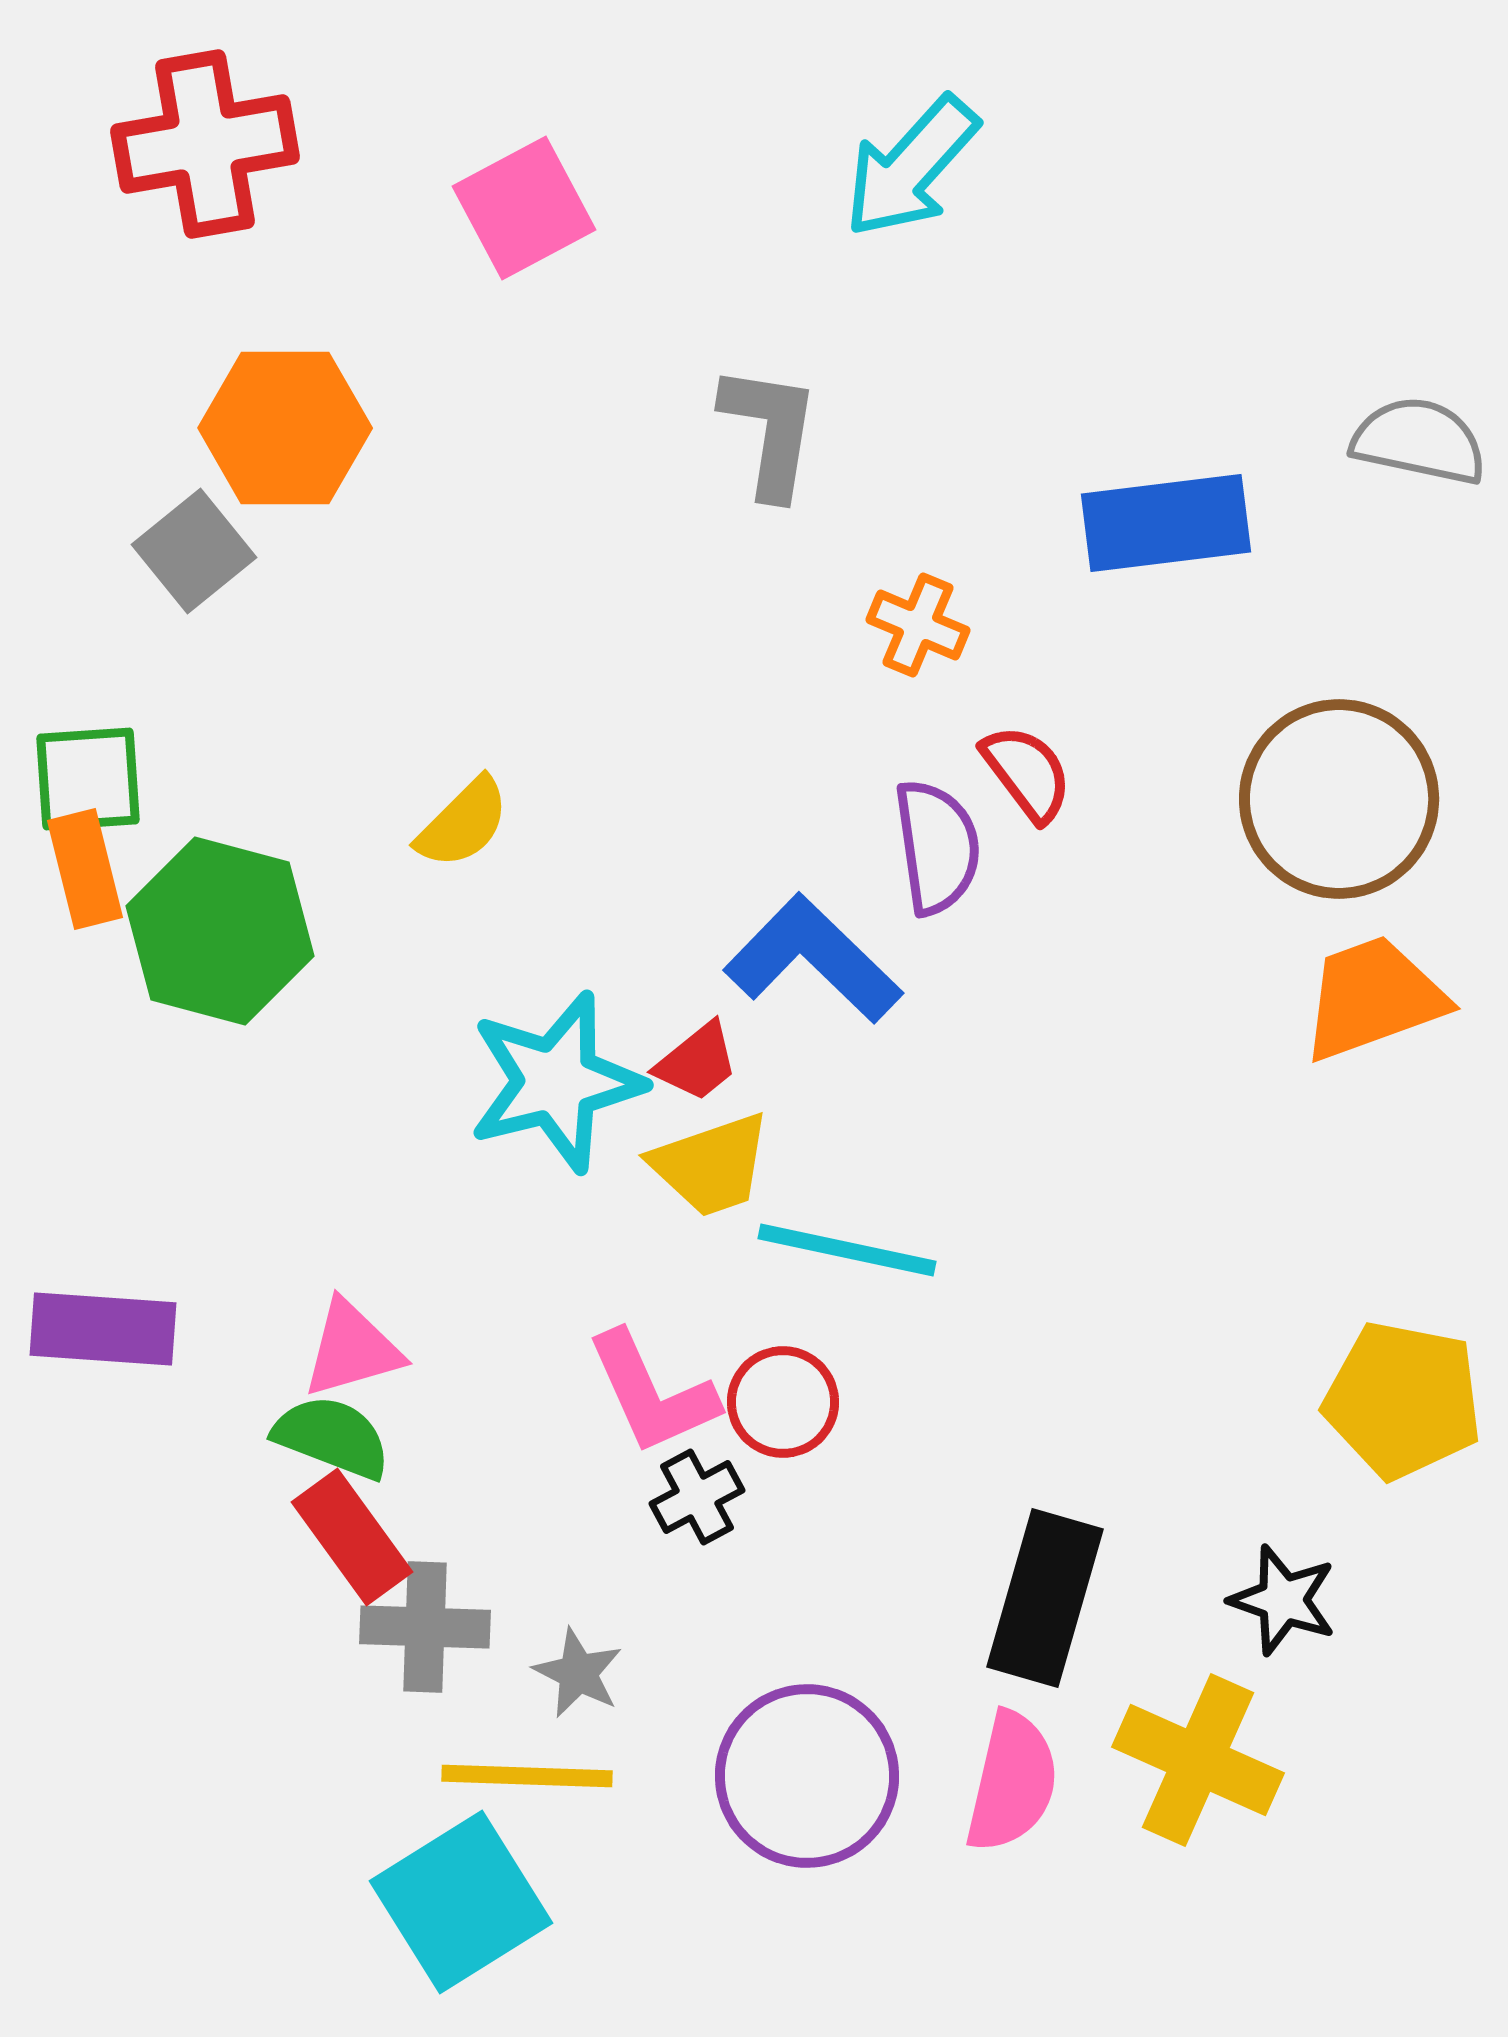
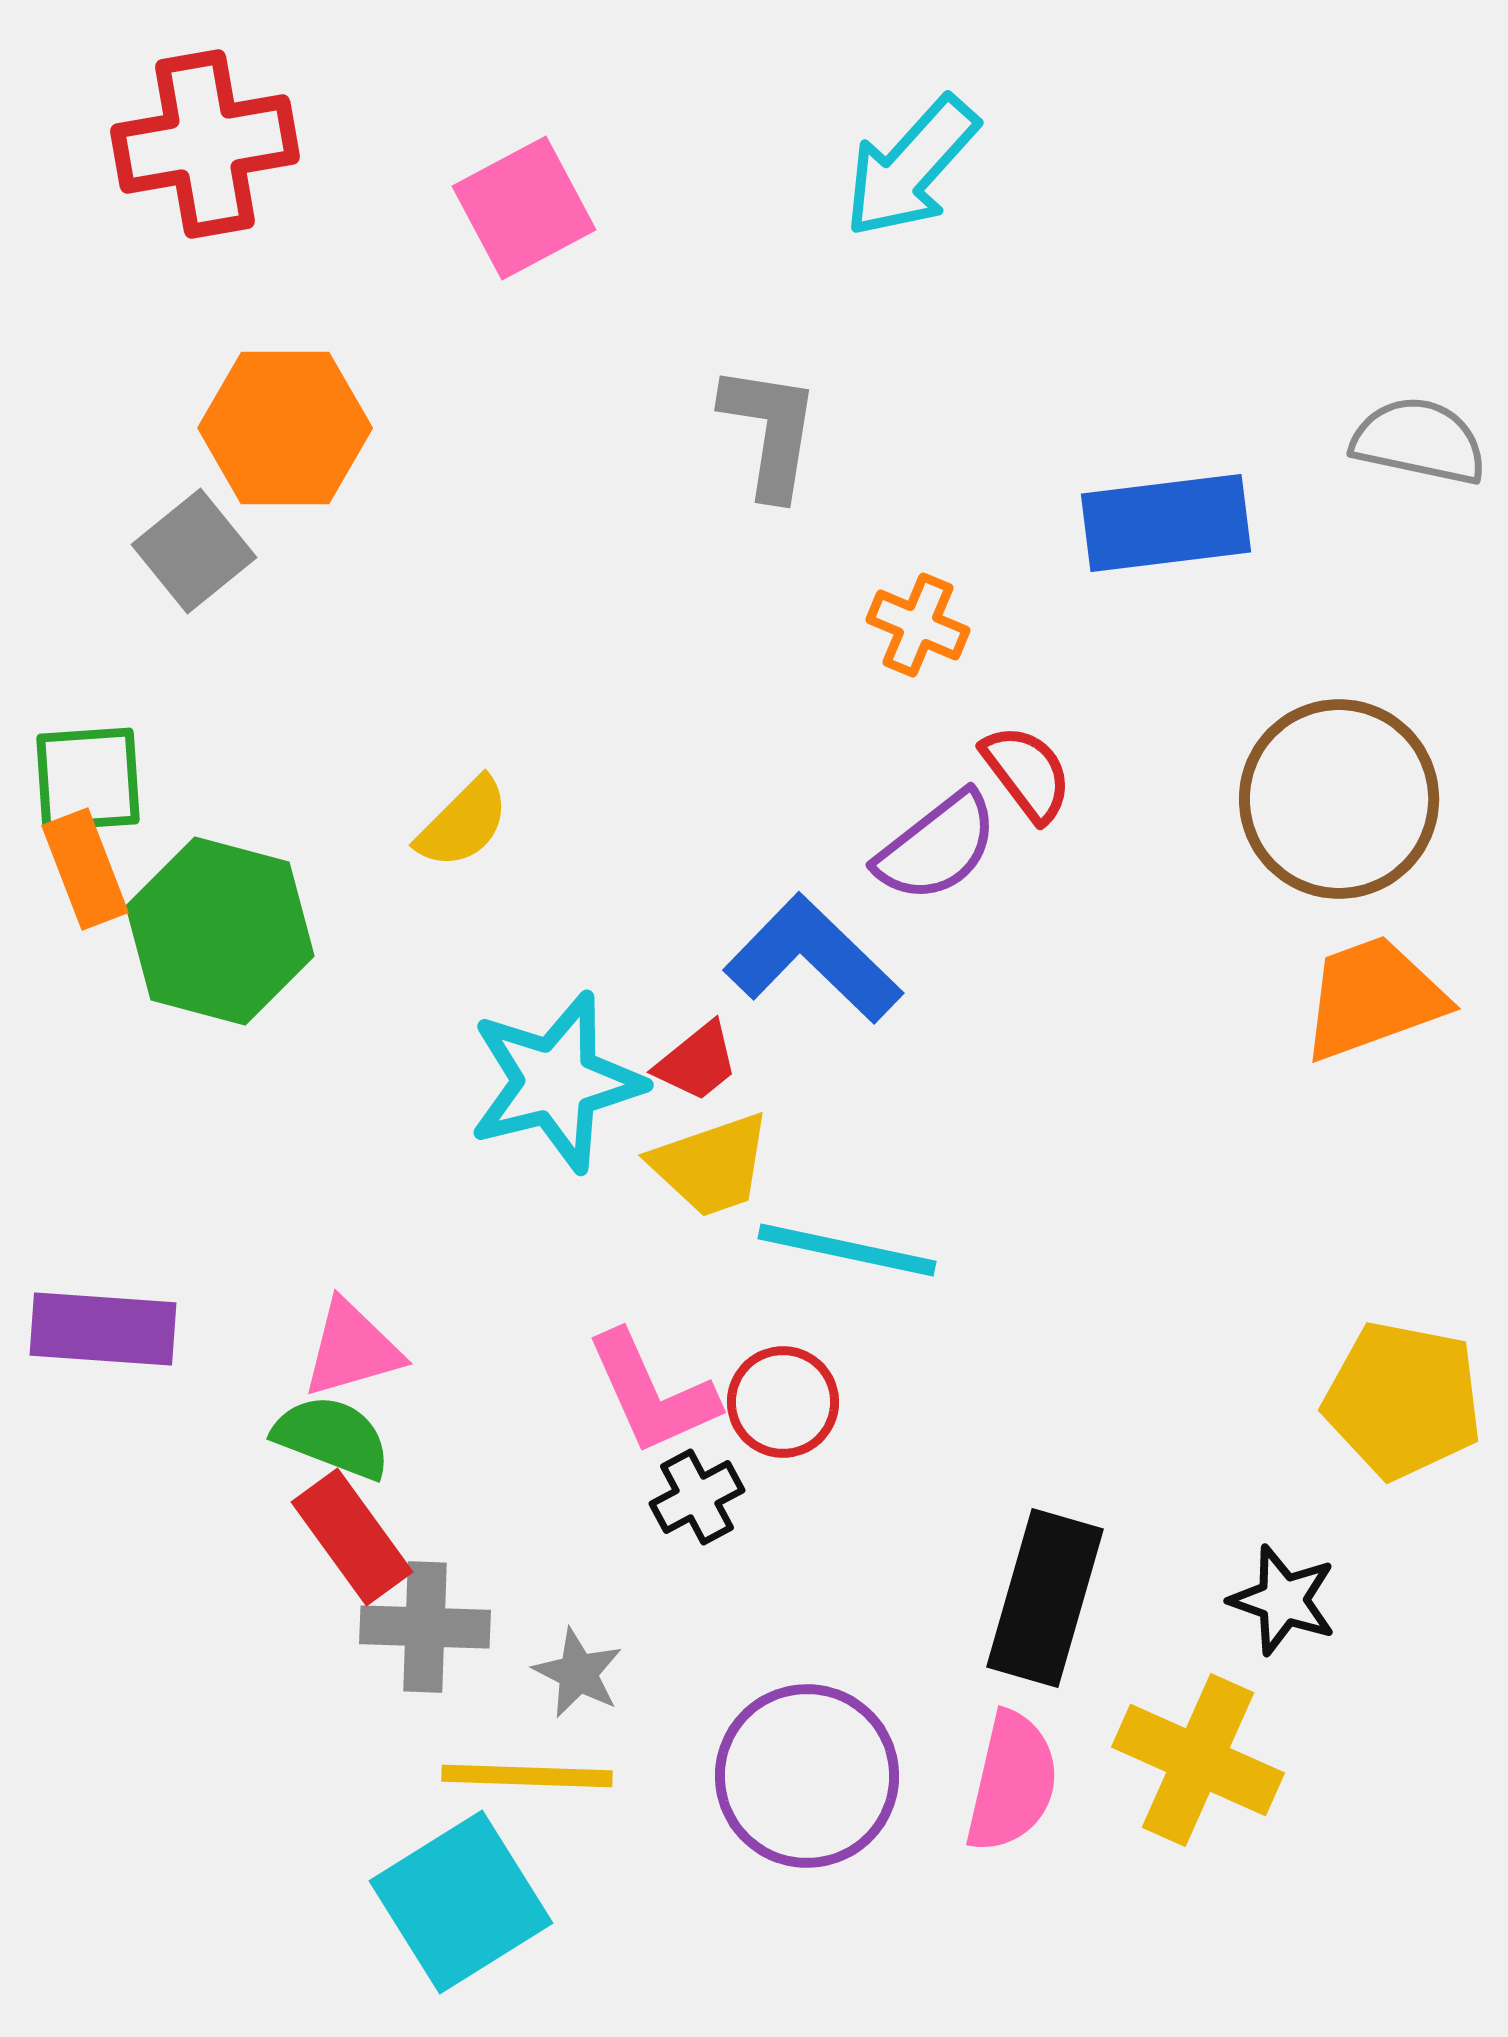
purple semicircle: rotated 60 degrees clockwise
orange rectangle: rotated 7 degrees counterclockwise
